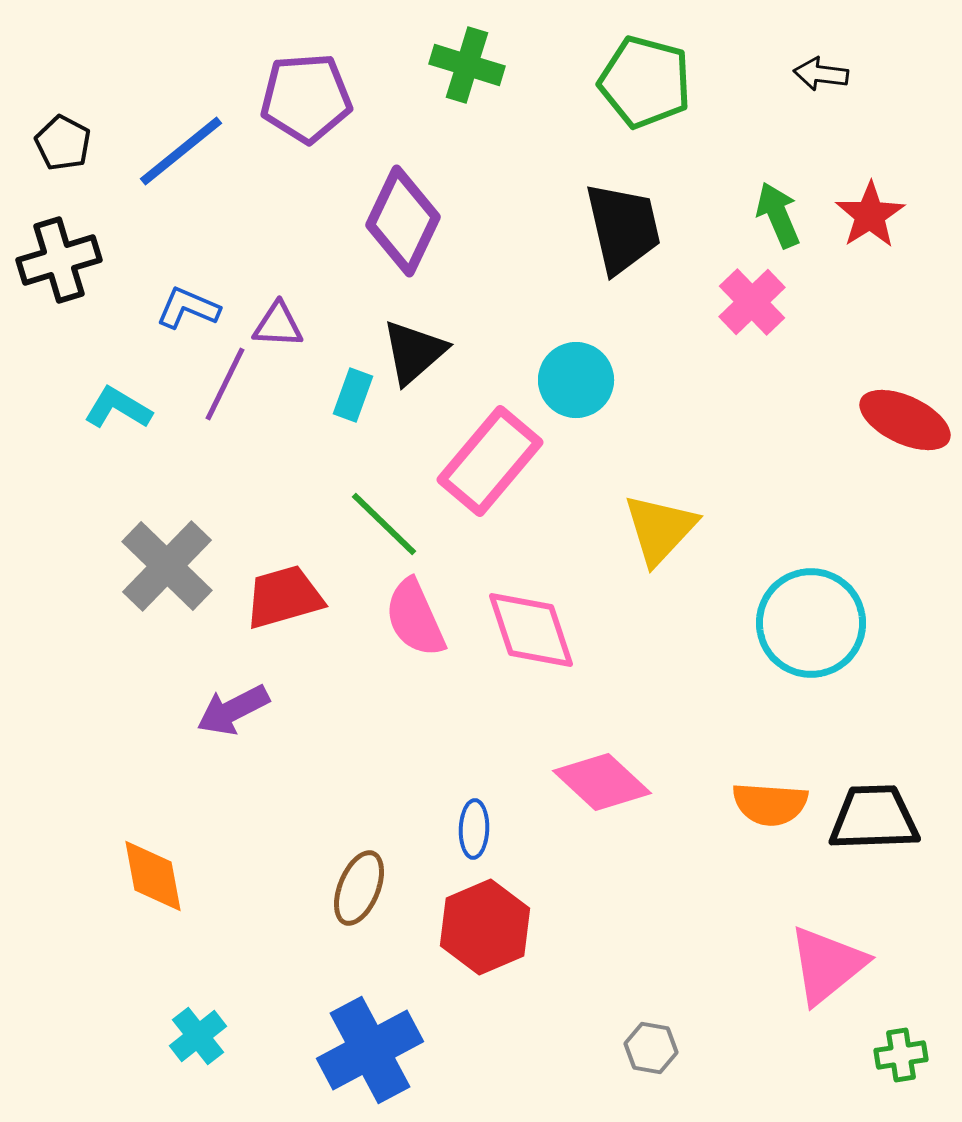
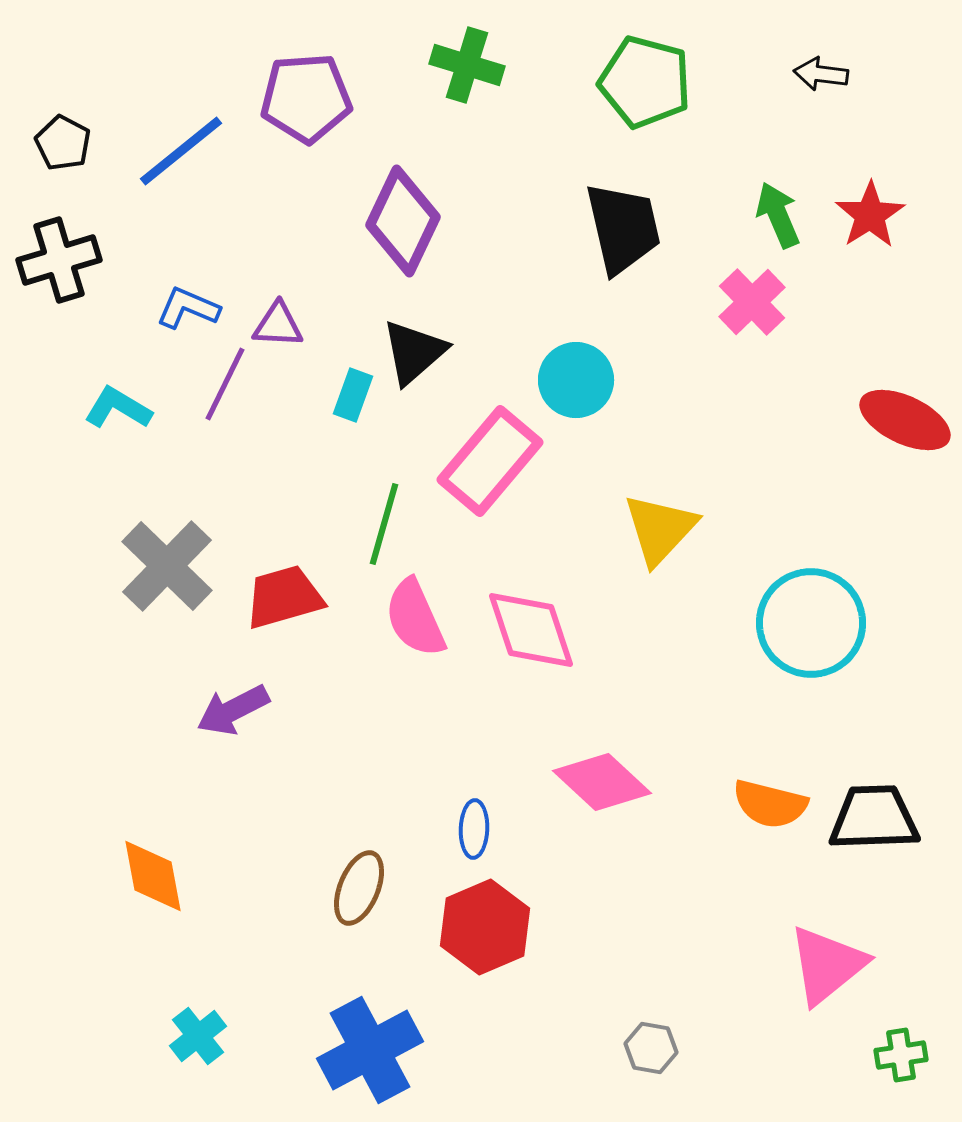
green line at (384, 524): rotated 62 degrees clockwise
orange semicircle at (770, 804): rotated 10 degrees clockwise
